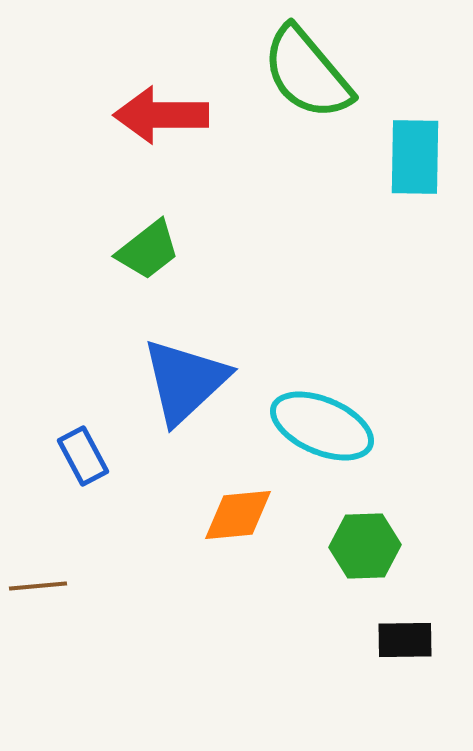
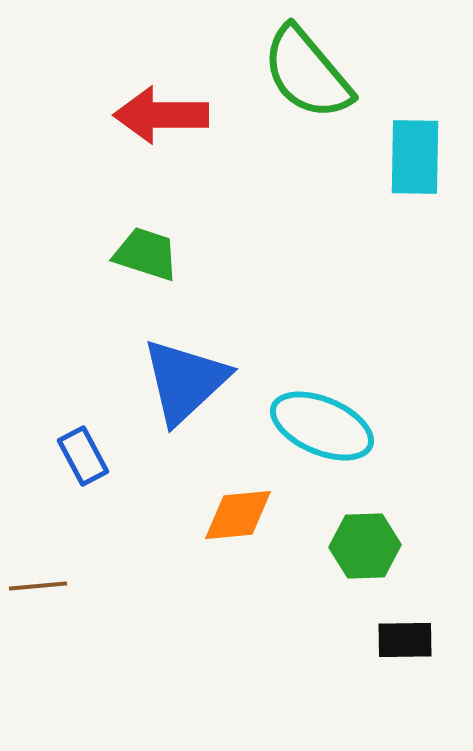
green trapezoid: moved 2 px left, 4 px down; rotated 124 degrees counterclockwise
